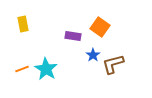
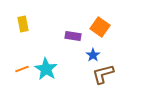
brown L-shape: moved 10 px left, 10 px down
